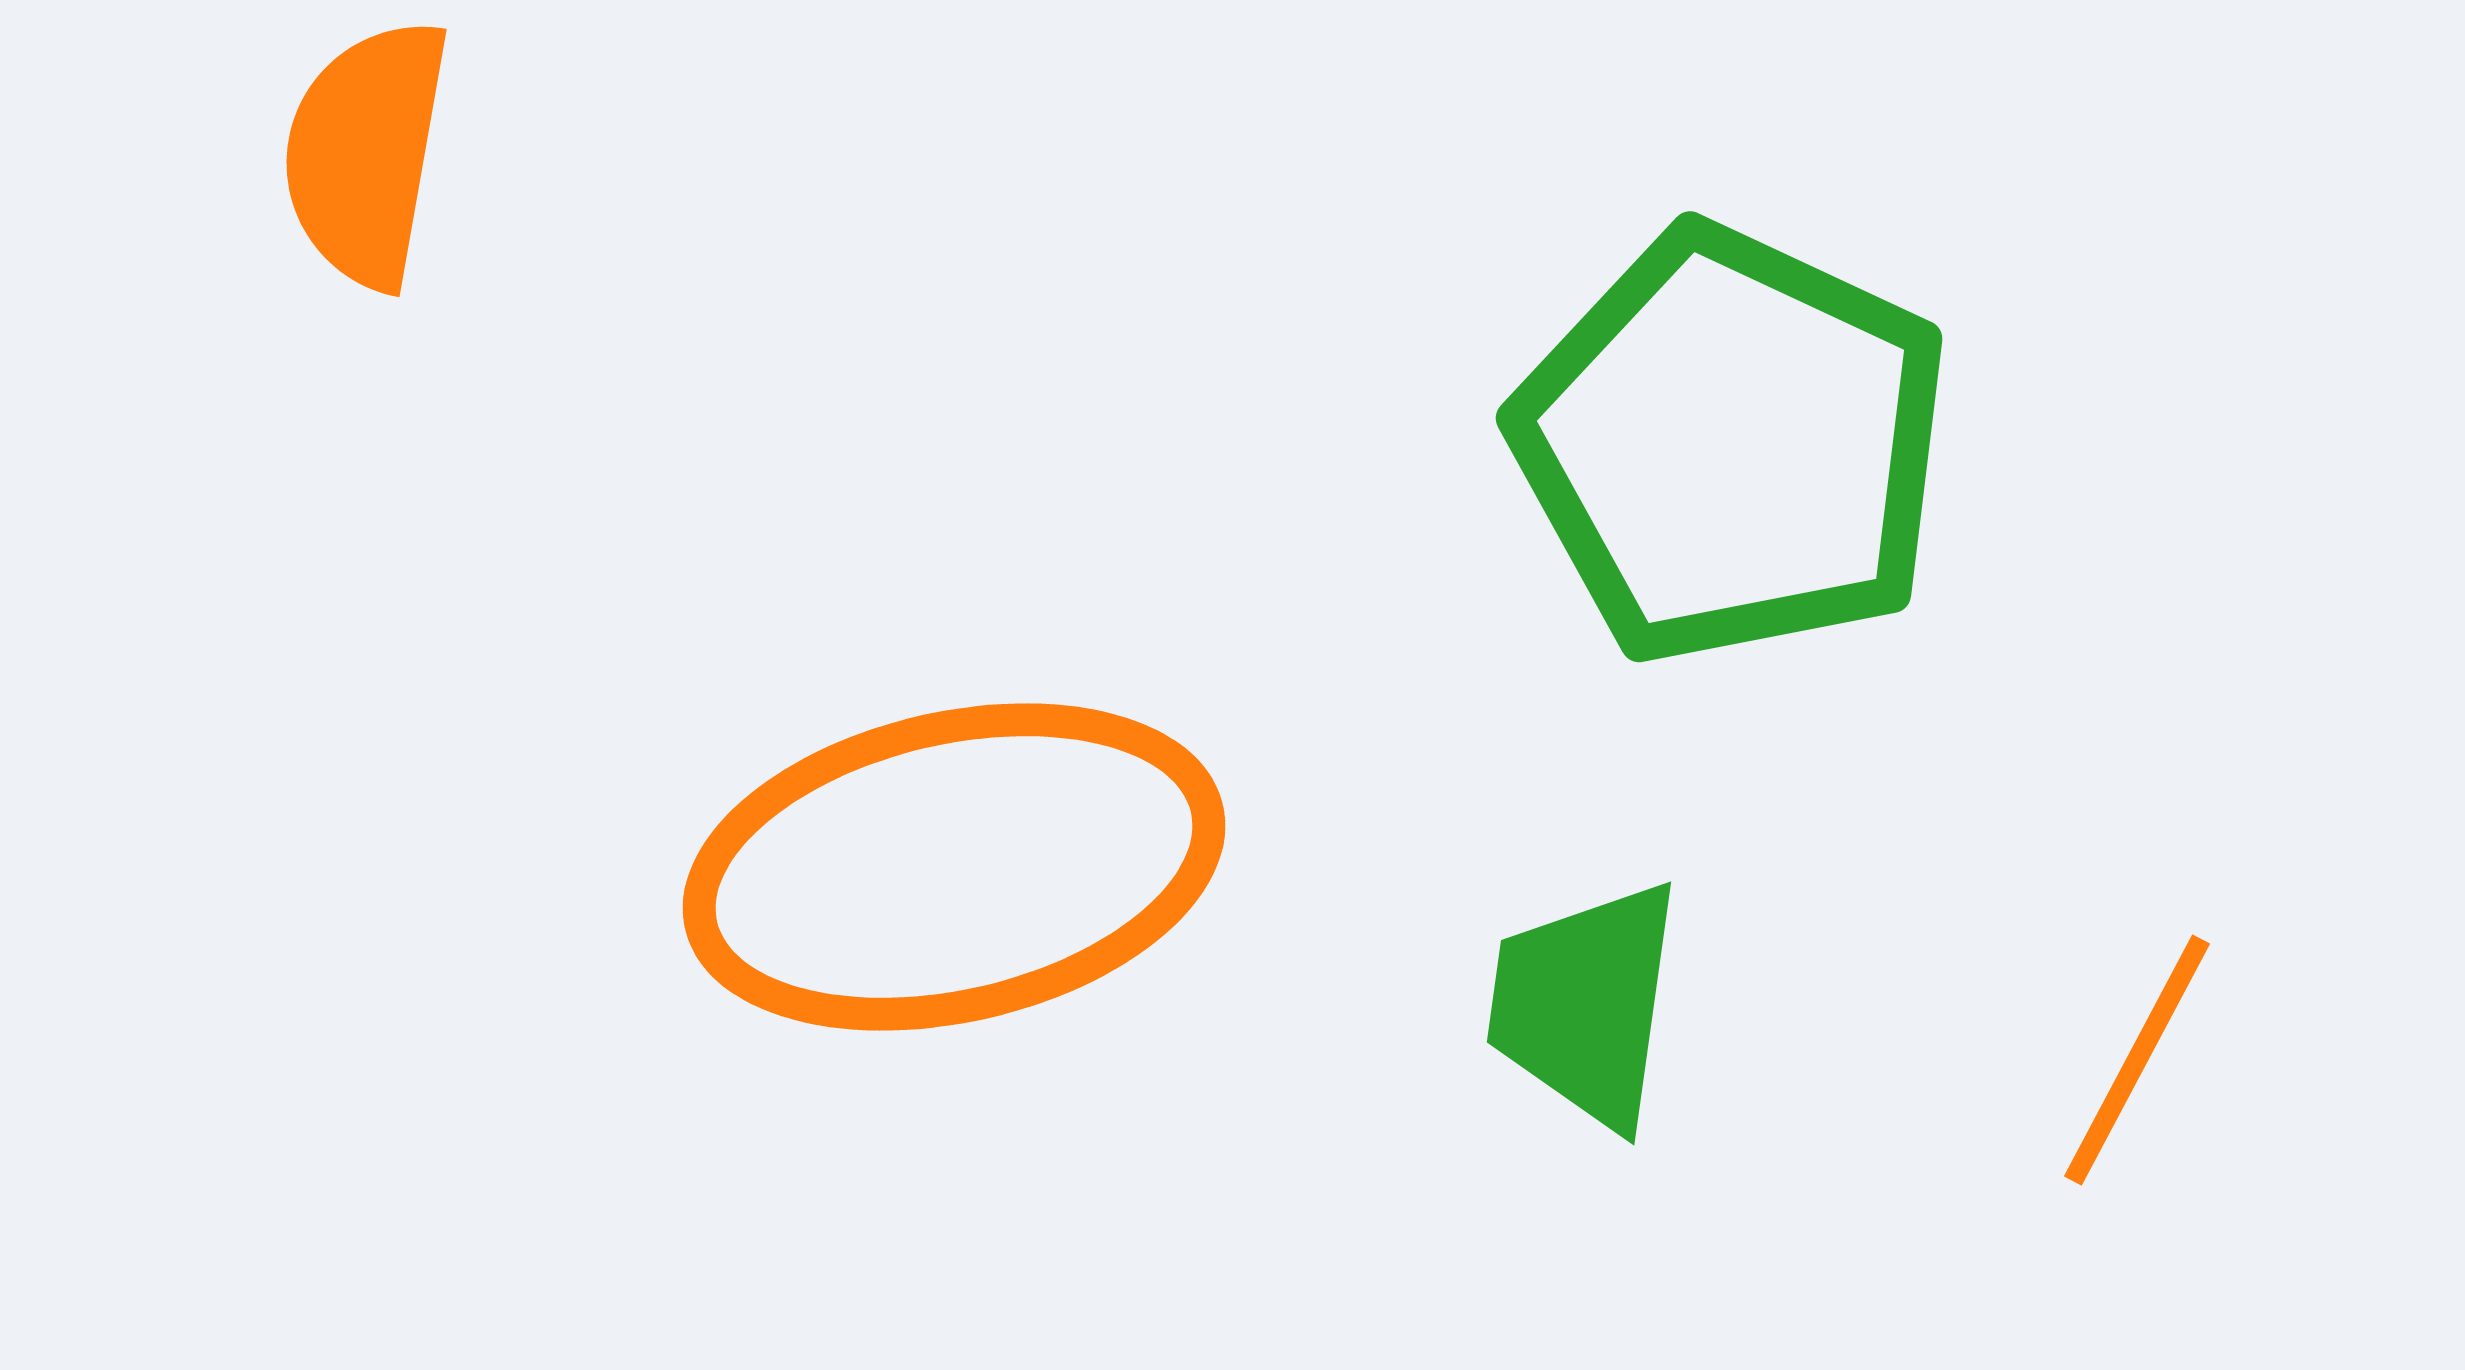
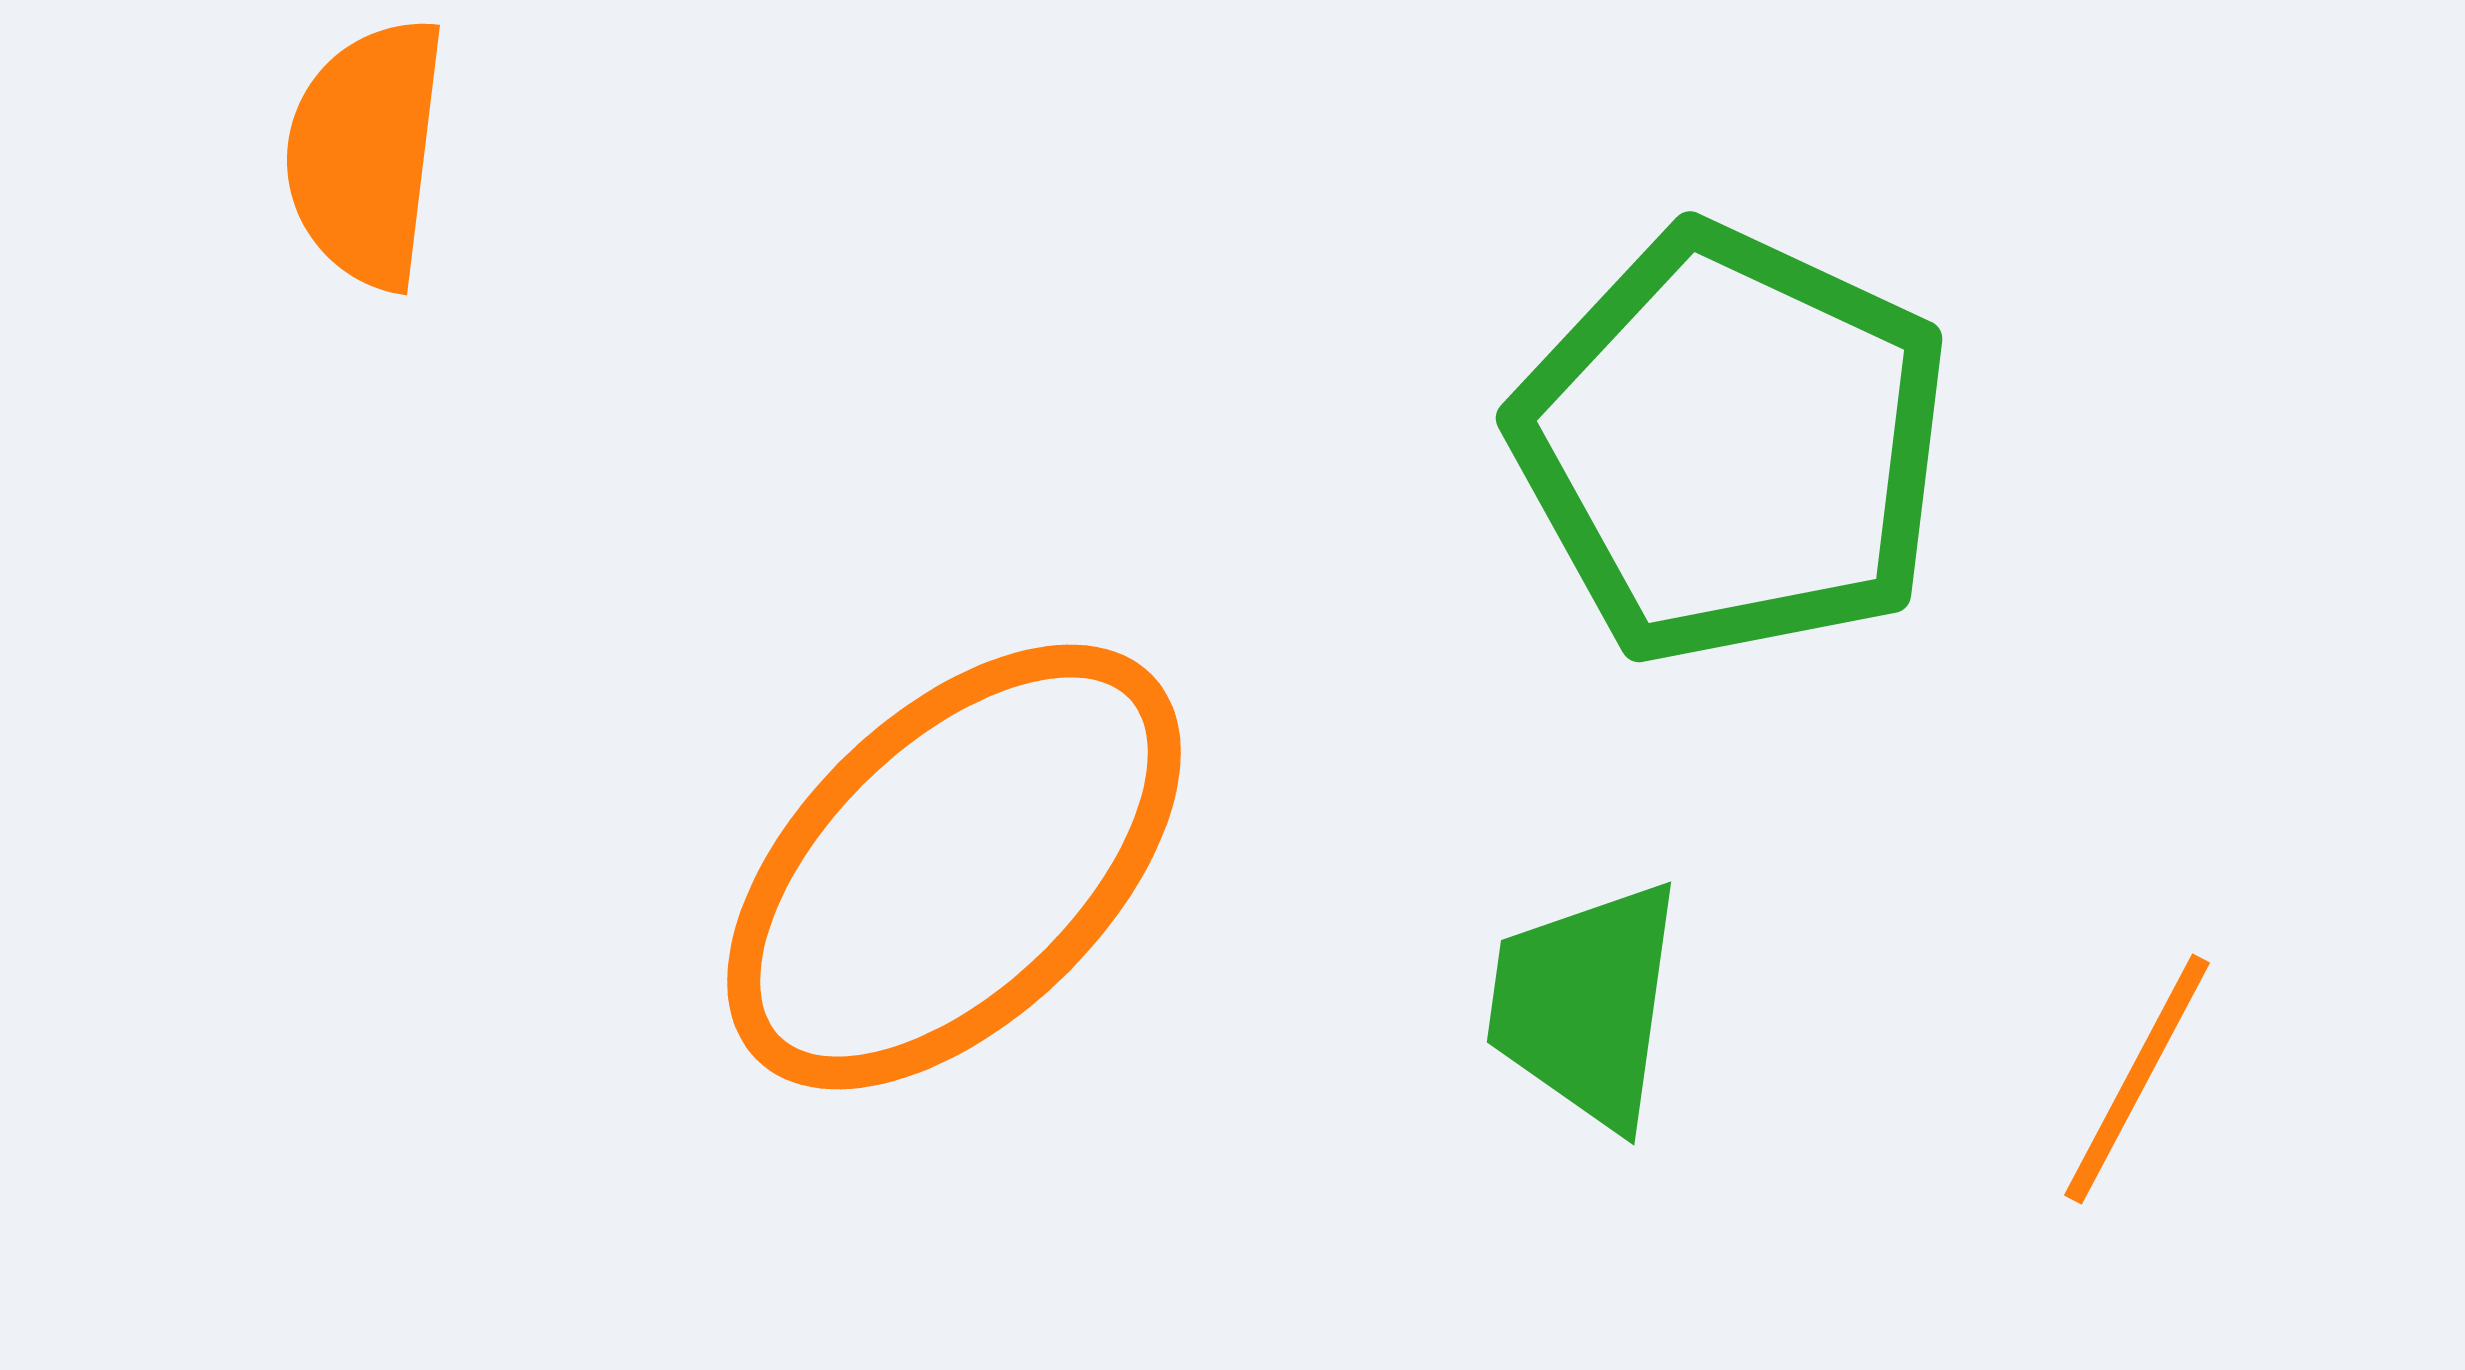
orange semicircle: rotated 3 degrees counterclockwise
orange ellipse: rotated 31 degrees counterclockwise
orange line: moved 19 px down
